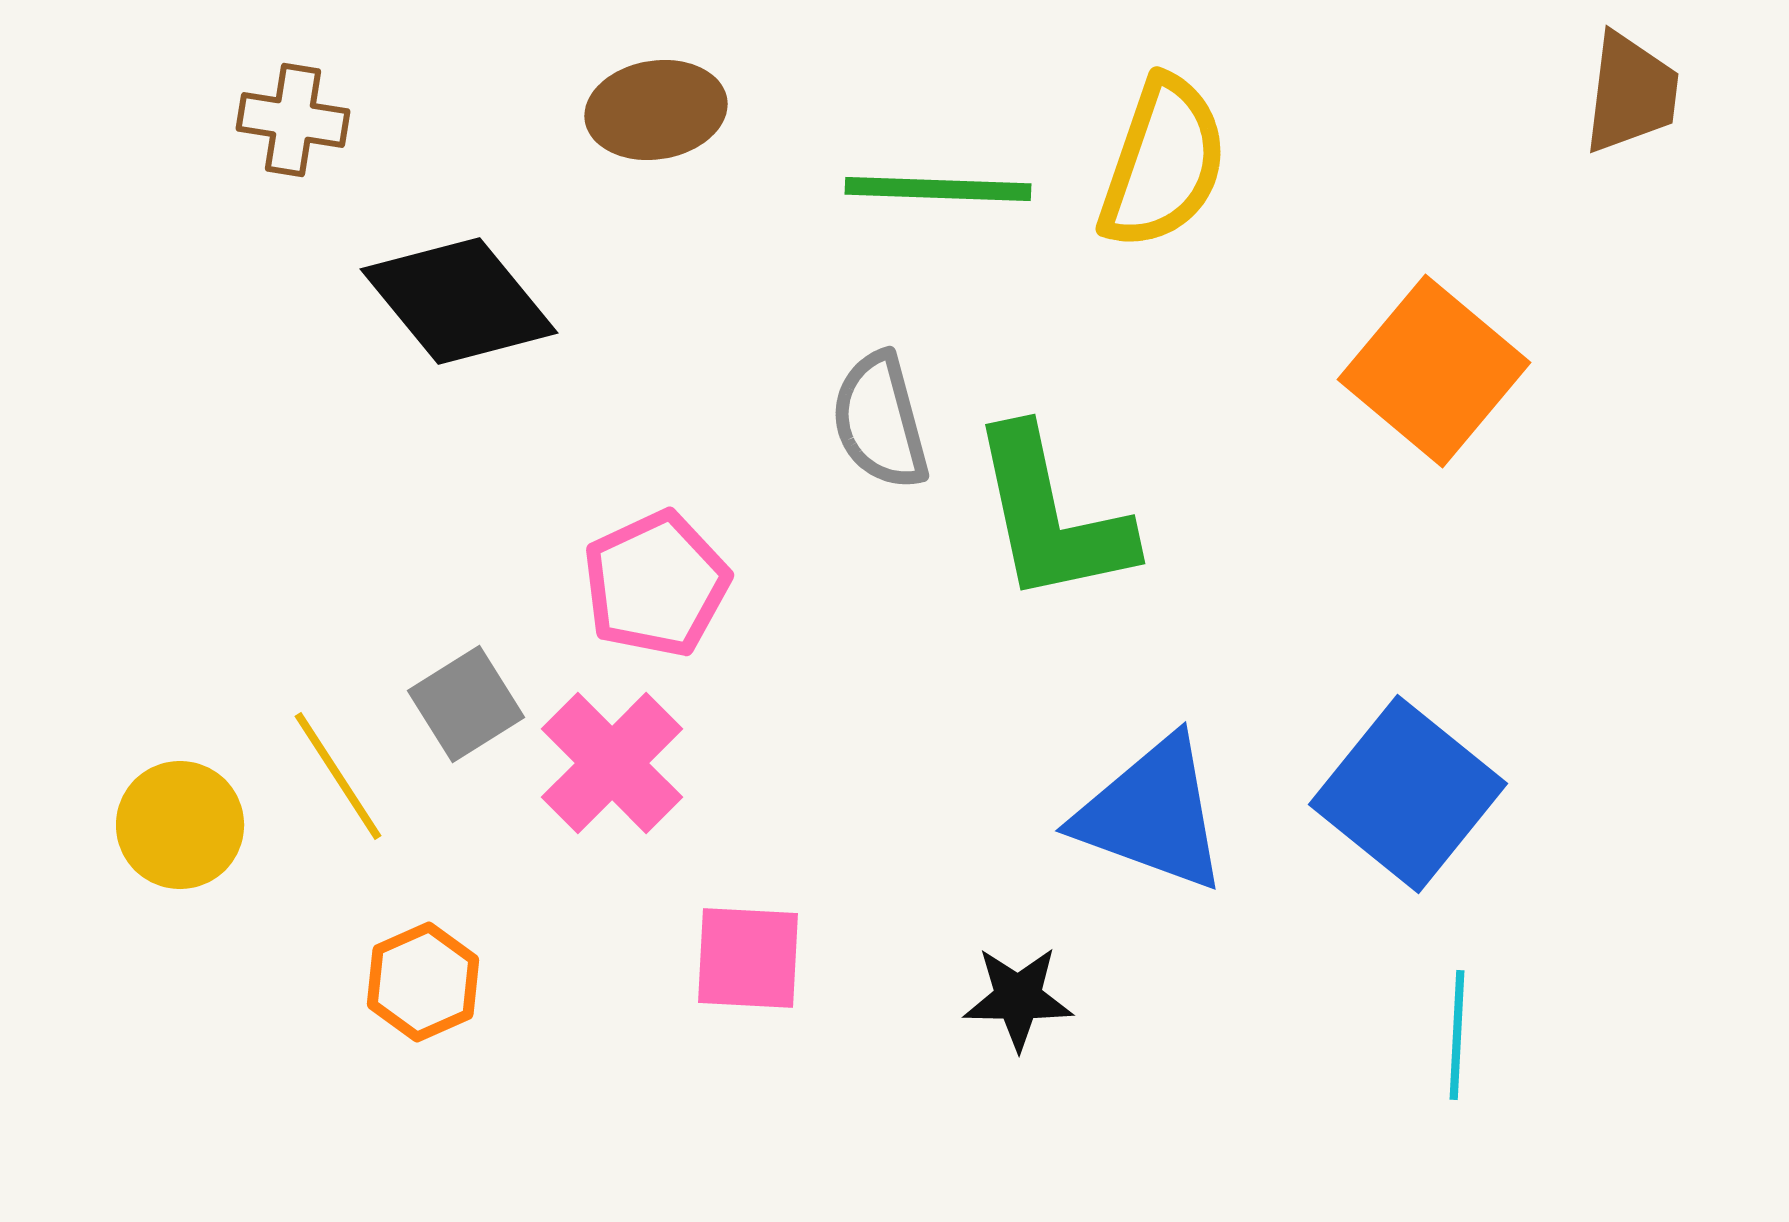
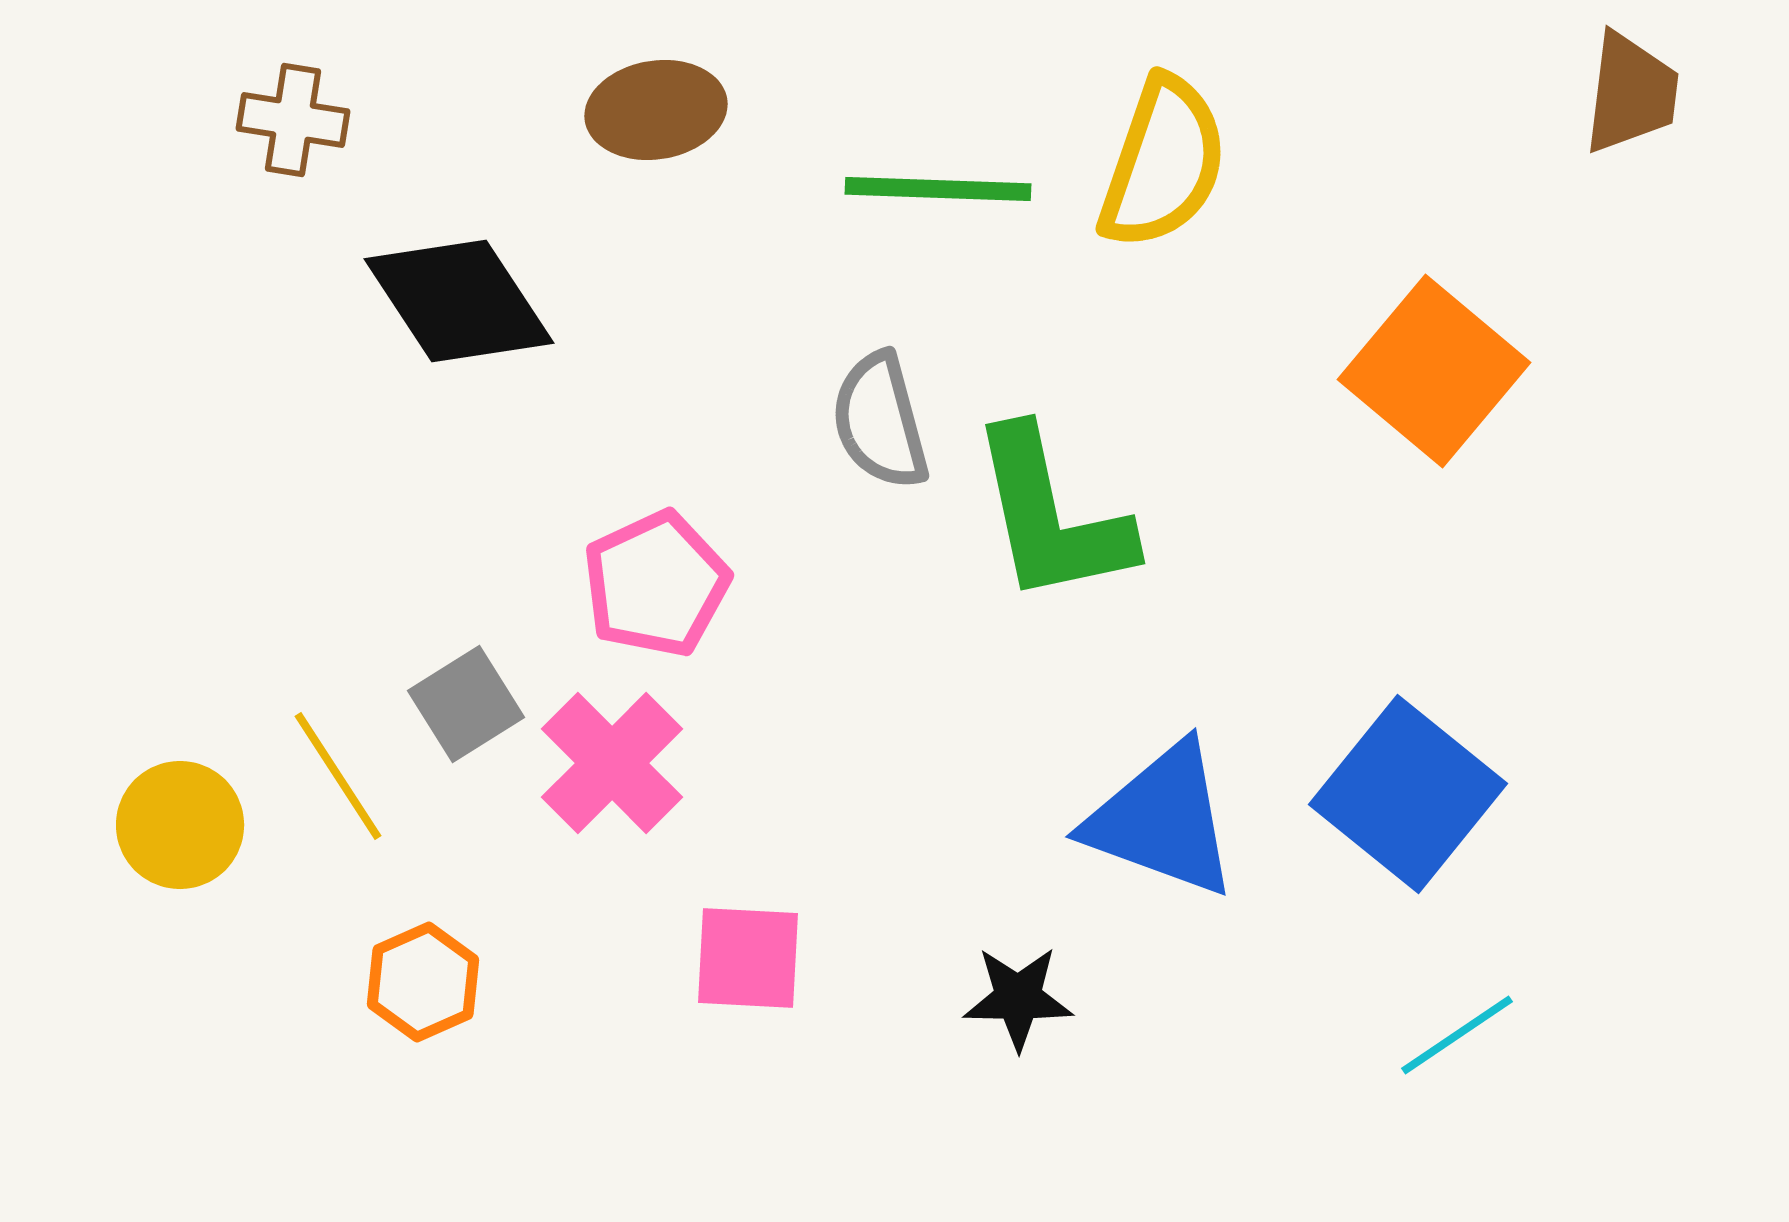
black diamond: rotated 6 degrees clockwise
blue triangle: moved 10 px right, 6 px down
cyan line: rotated 53 degrees clockwise
